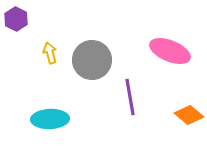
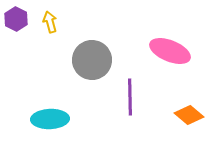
yellow arrow: moved 31 px up
purple line: rotated 9 degrees clockwise
